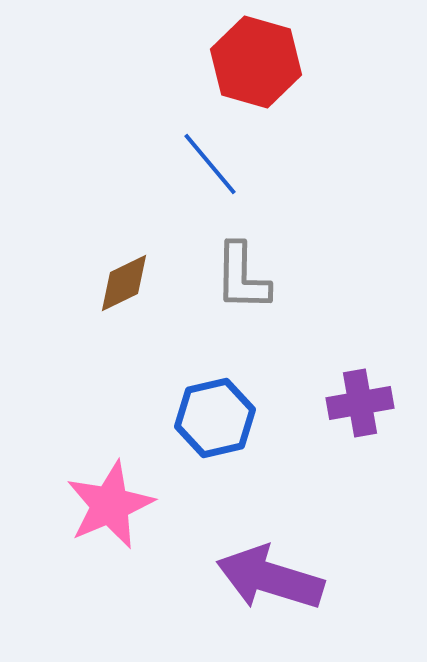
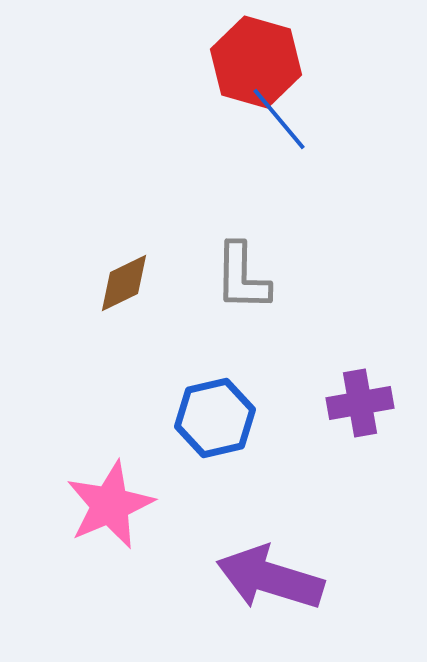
blue line: moved 69 px right, 45 px up
